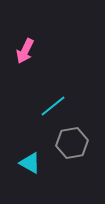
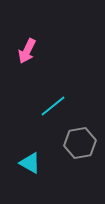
pink arrow: moved 2 px right
gray hexagon: moved 8 px right
